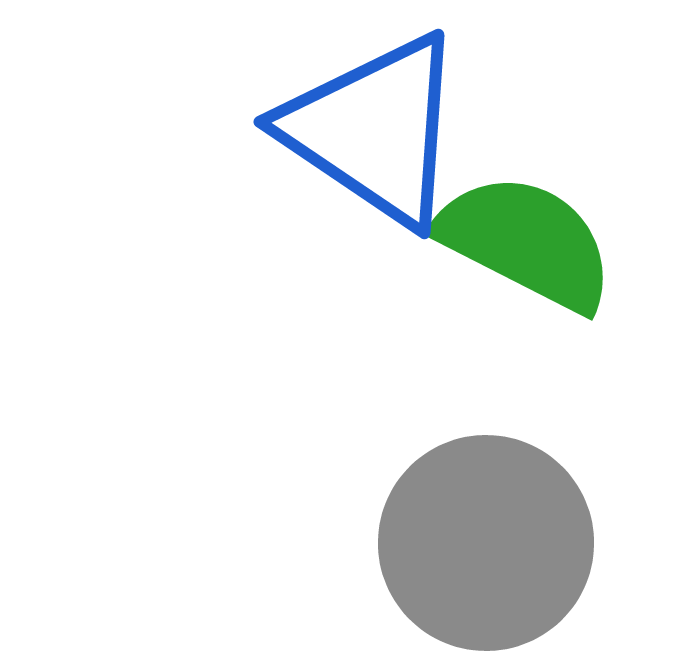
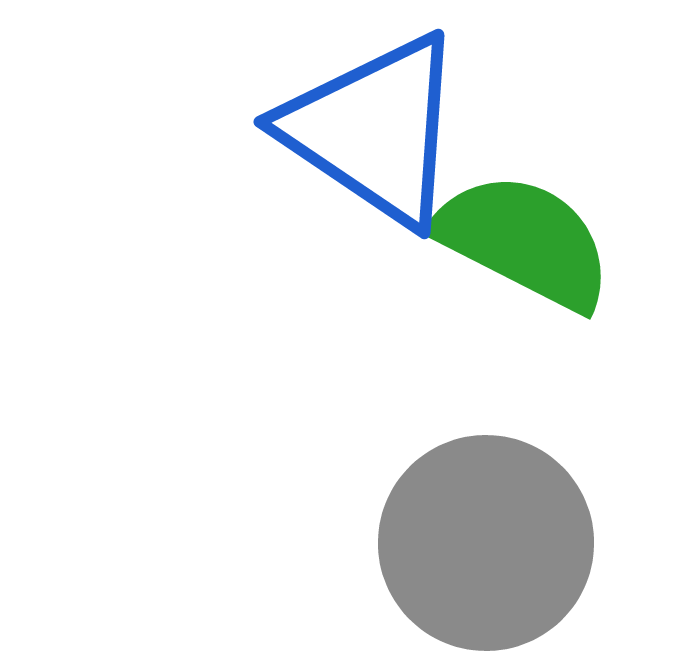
green semicircle: moved 2 px left, 1 px up
